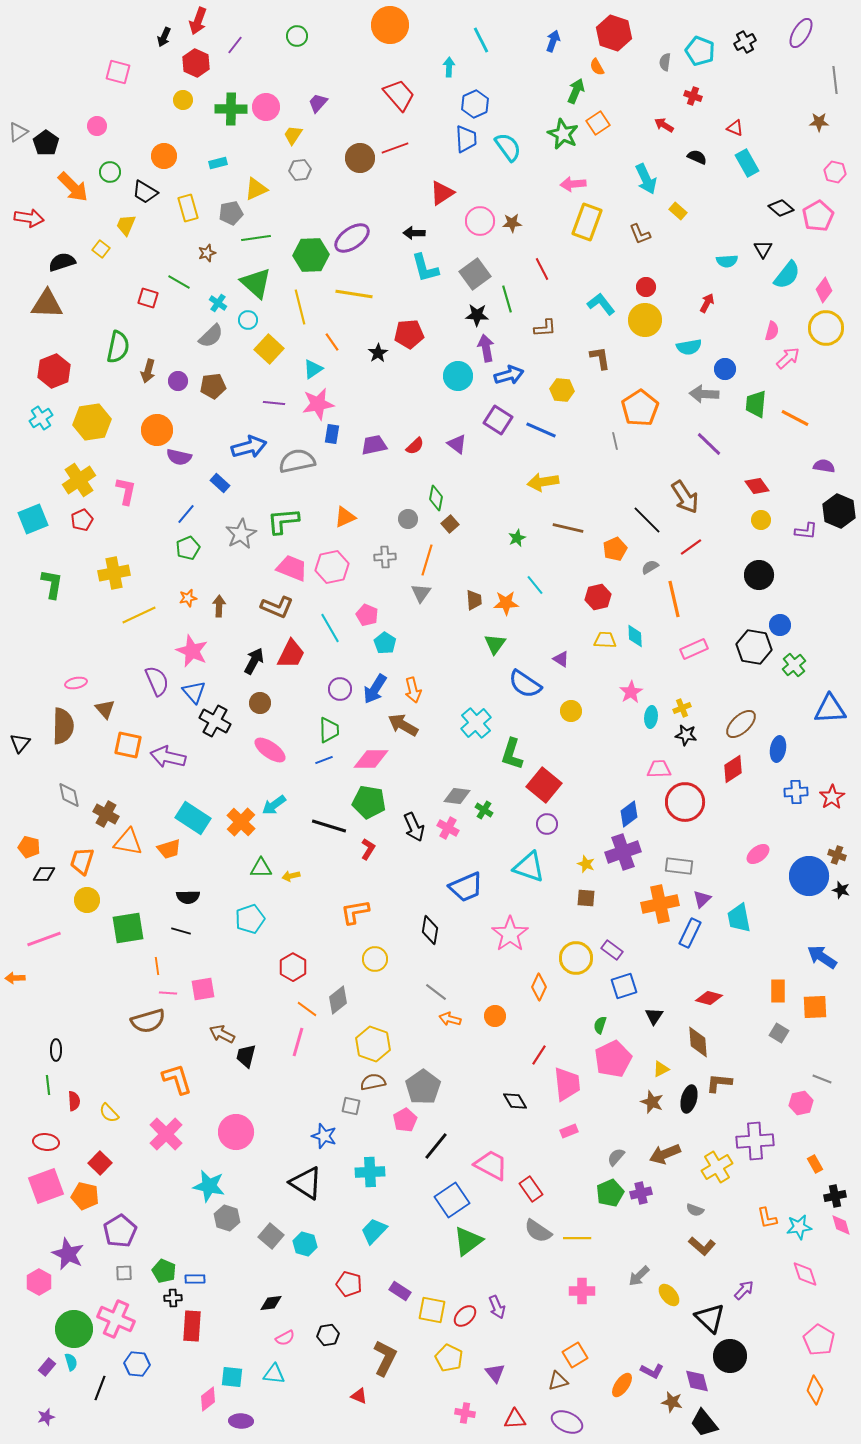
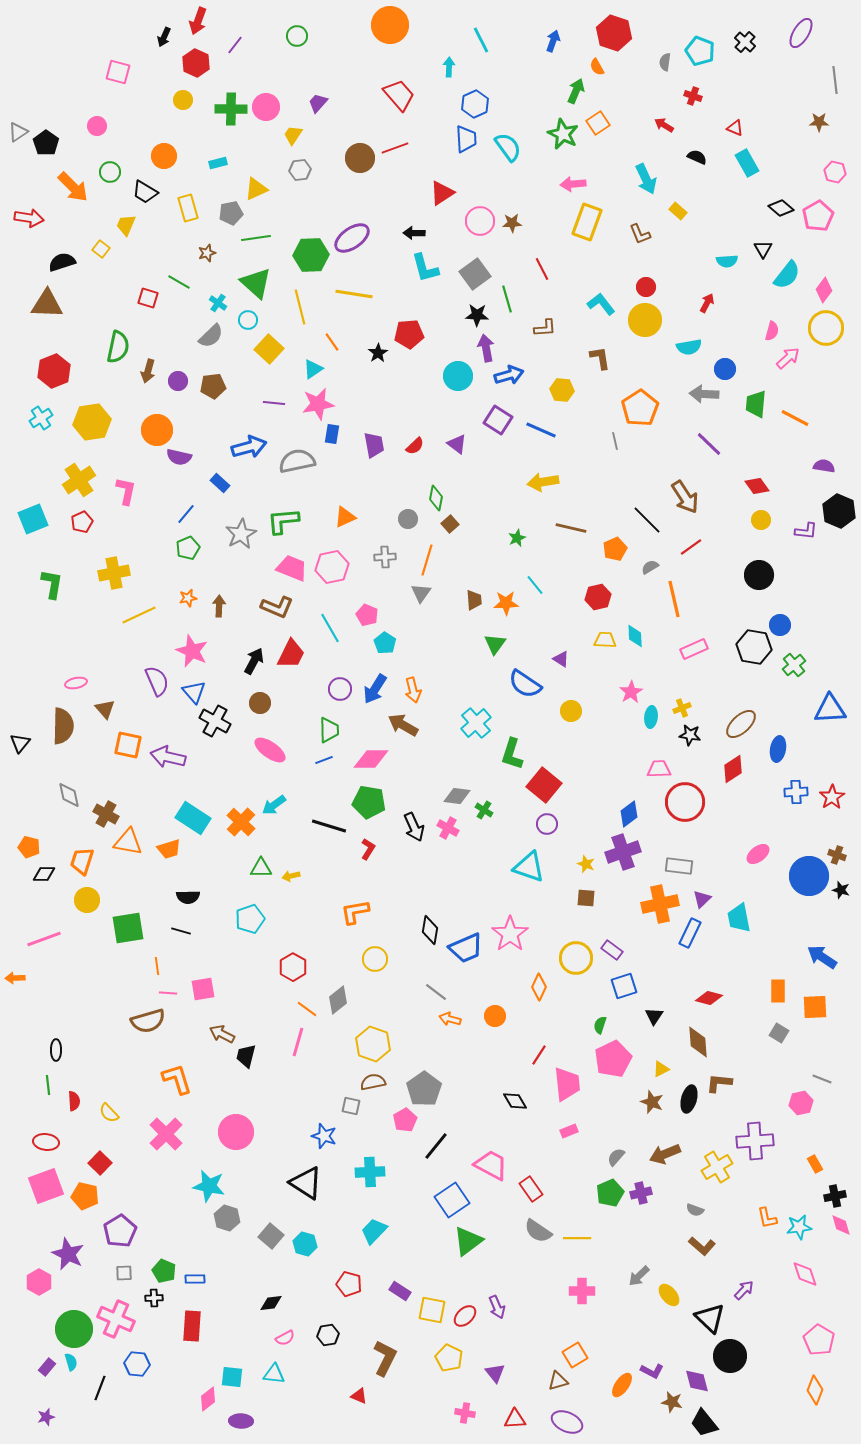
black cross at (745, 42): rotated 20 degrees counterclockwise
purple trapezoid at (374, 445): rotated 92 degrees clockwise
red pentagon at (82, 520): moved 2 px down
brown line at (568, 528): moved 3 px right
black star at (686, 735): moved 4 px right
blue trapezoid at (466, 887): moved 61 px down
gray pentagon at (423, 1087): moved 1 px right, 2 px down
black cross at (173, 1298): moved 19 px left
